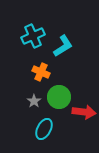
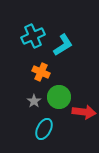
cyan L-shape: moved 1 px up
